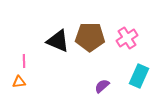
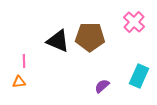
pink cross: moved 7 px right, 16 px up; rotated 15 degrees counterclockwise
